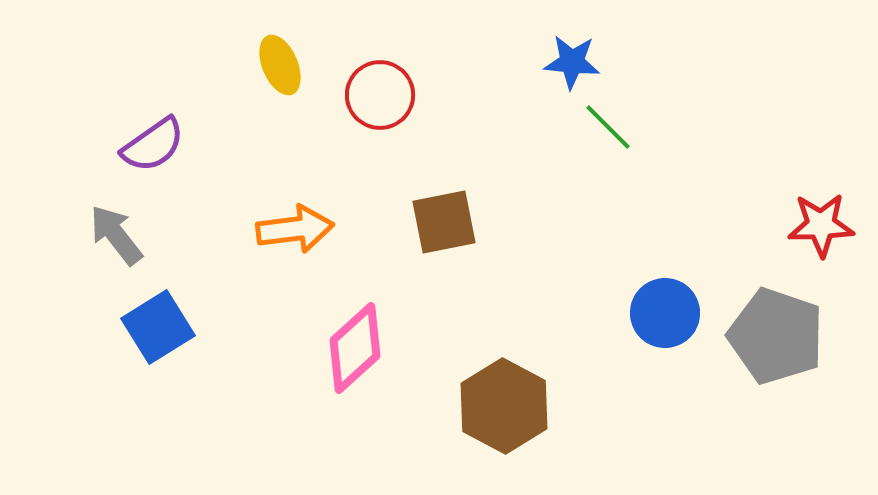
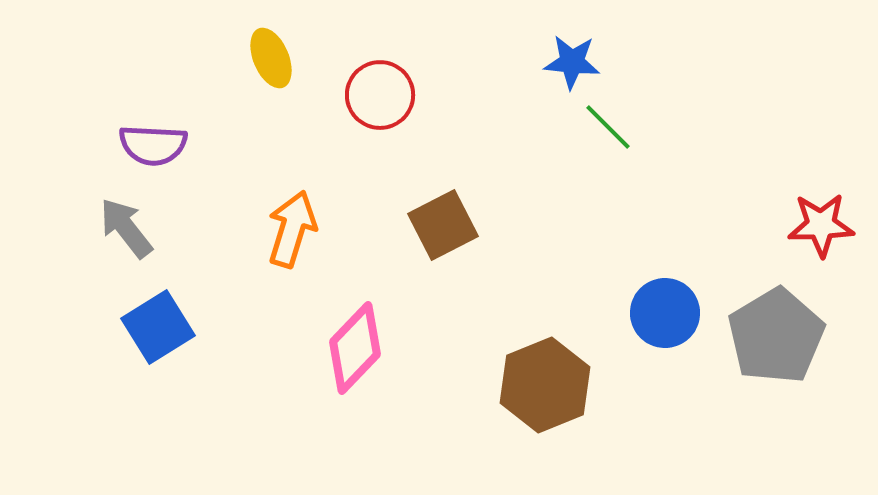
yellow ellipse: moved 9 px left, 7 px up
purple semicircle: rotated 38 degrees clockwise
brown square: moved 1 px left, 3 px down; rotated 16 degrees counterclockwise
orange arrow: moved 3 px left; rotated 66 degrees counterclockwise
gray arrow: moved 10 px right, 7 px up
gray pentagon: rotated 22 degrees clockwise
pink diamond: rotated 4 degrees counterclockwise
brown hexagon: moved 41 px right, 21 px up; rotated 10 degrees clockwise
